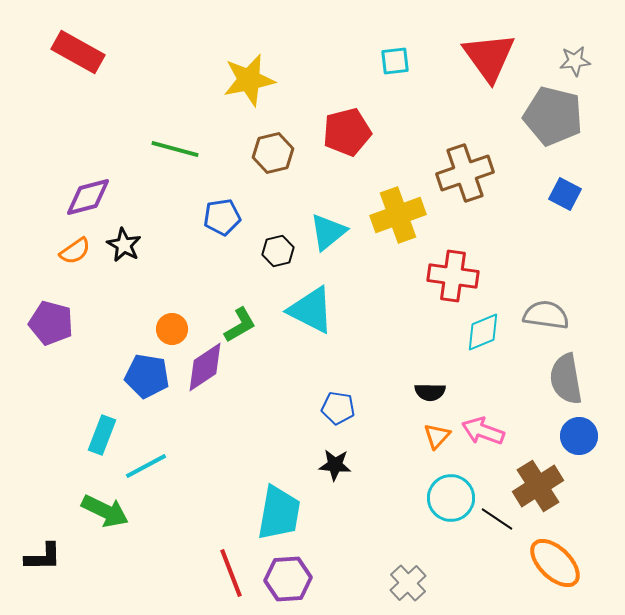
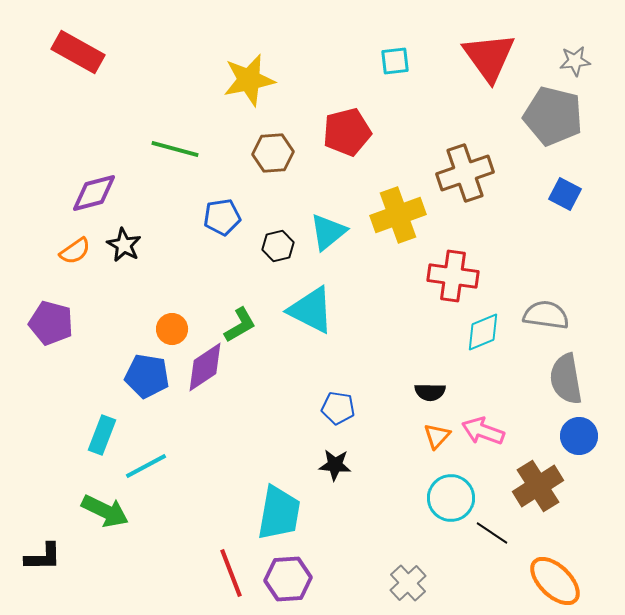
brown hexagon at (273, 153): rotated 9 degrees clockwise
purple diamond at (88, 197): moved 6 px right, 4 px up
black hexagon at (278, 251): moved 5 px up
black line at (497, 519): moved 5 px left, 14 px down
orange ellipse at (555, 563): moved 18 px down
